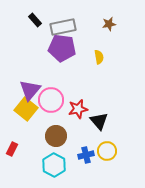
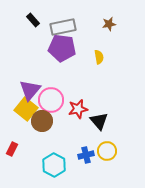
black rectangle: moved 2 px left
brown circle: moved 14 px left, 15 px up
